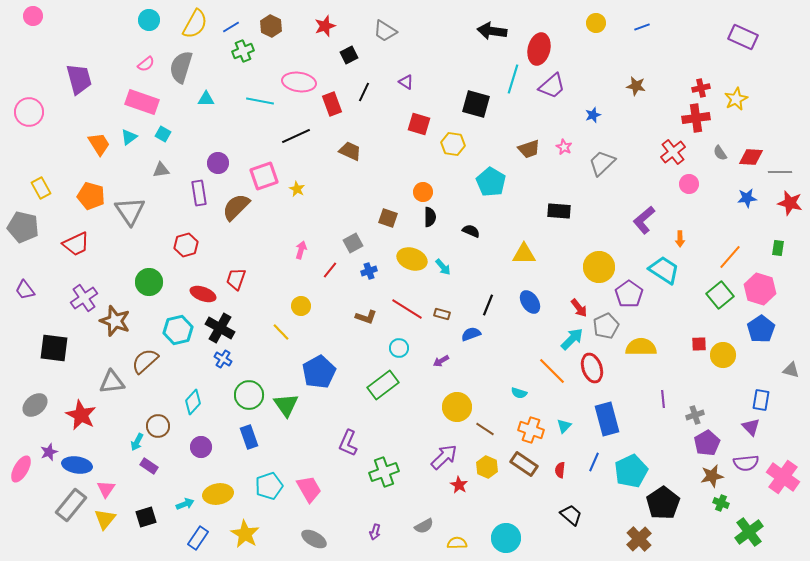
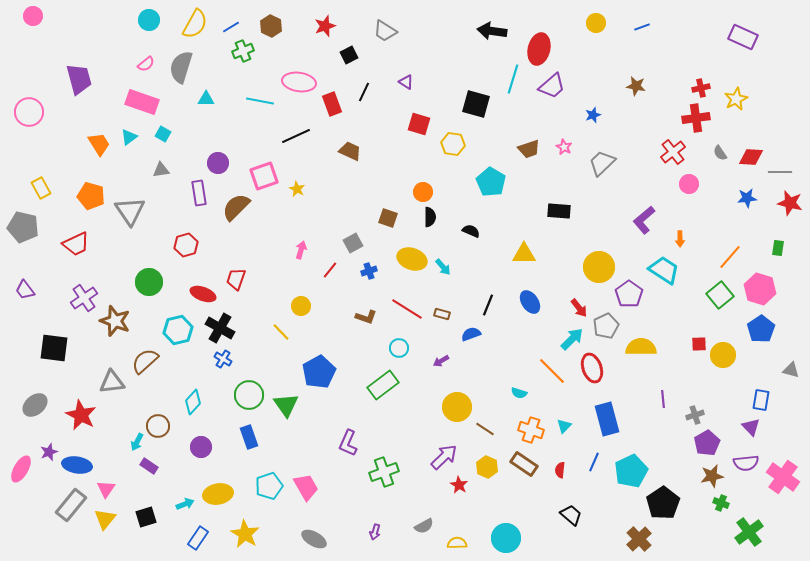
pink trapezoid at (309, 489): moved 3 px left, 2 px up
